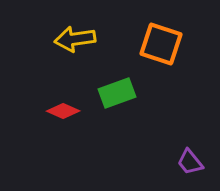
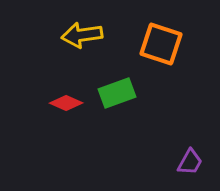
yellow arrow: moved 7 px right, 4 px up
red diamond: moved 3 px right, 8 px up
purple trapezoid: rotated 112 degrees counterclockwise
